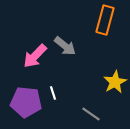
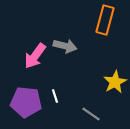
gray arrow: rotated 25 degrees counterclockwise
pink arrow: rotated 8 degrees counterclockwise
white line: moved 2 px right, 3 px down
